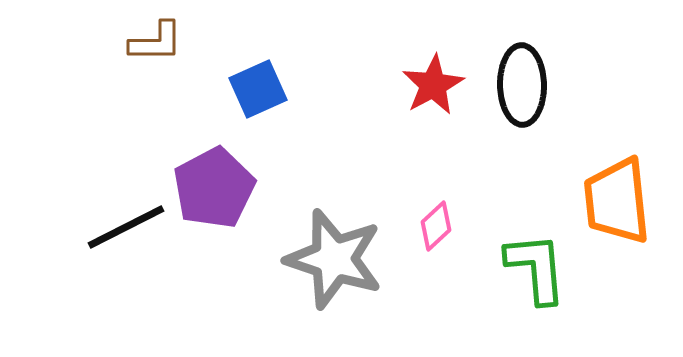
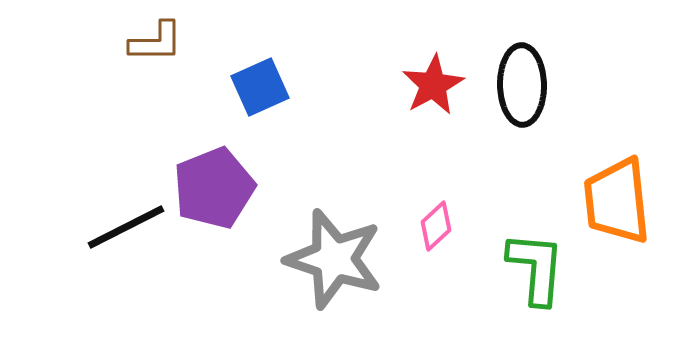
blue square: moved 2 px right, 2 px up
purple pentagon: rotated 6 degrees clockwise
green L-shape: rotated 10 degrees clockwise
